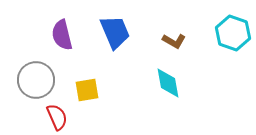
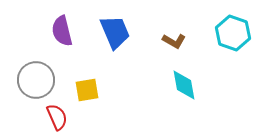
purple semicircle: moved 4 px up
cyan diamond: moved 16 px right, 2 px down
